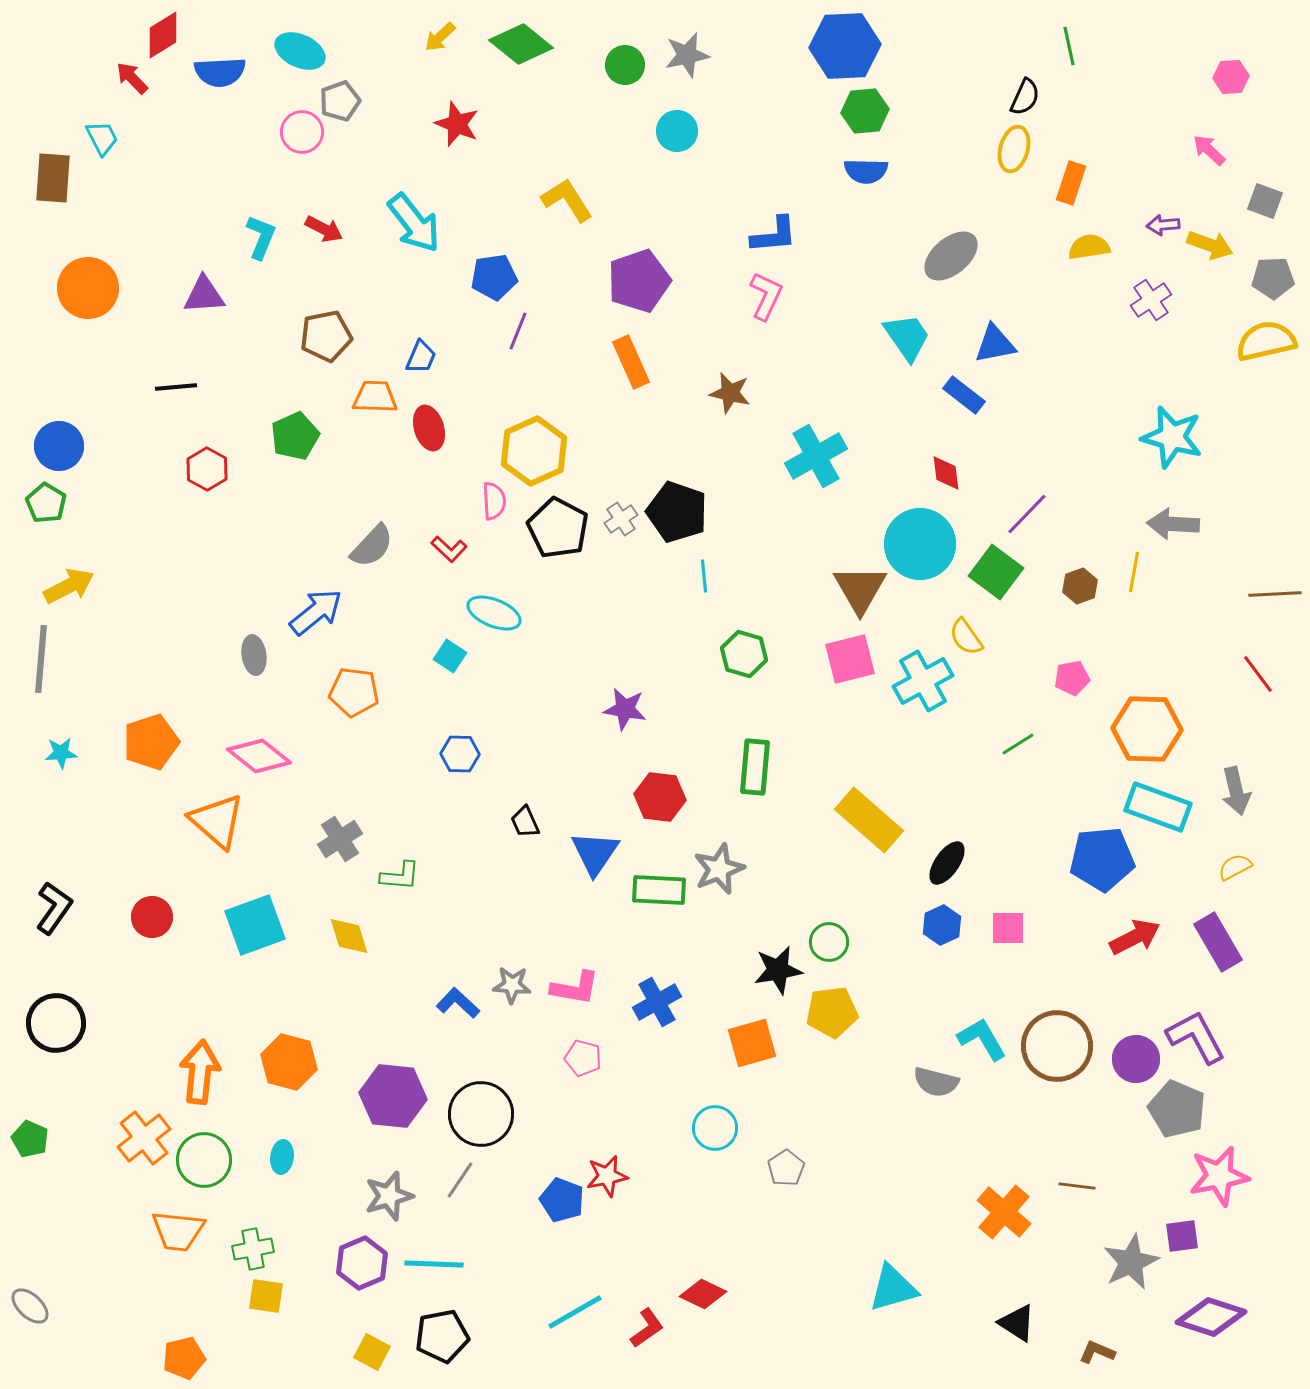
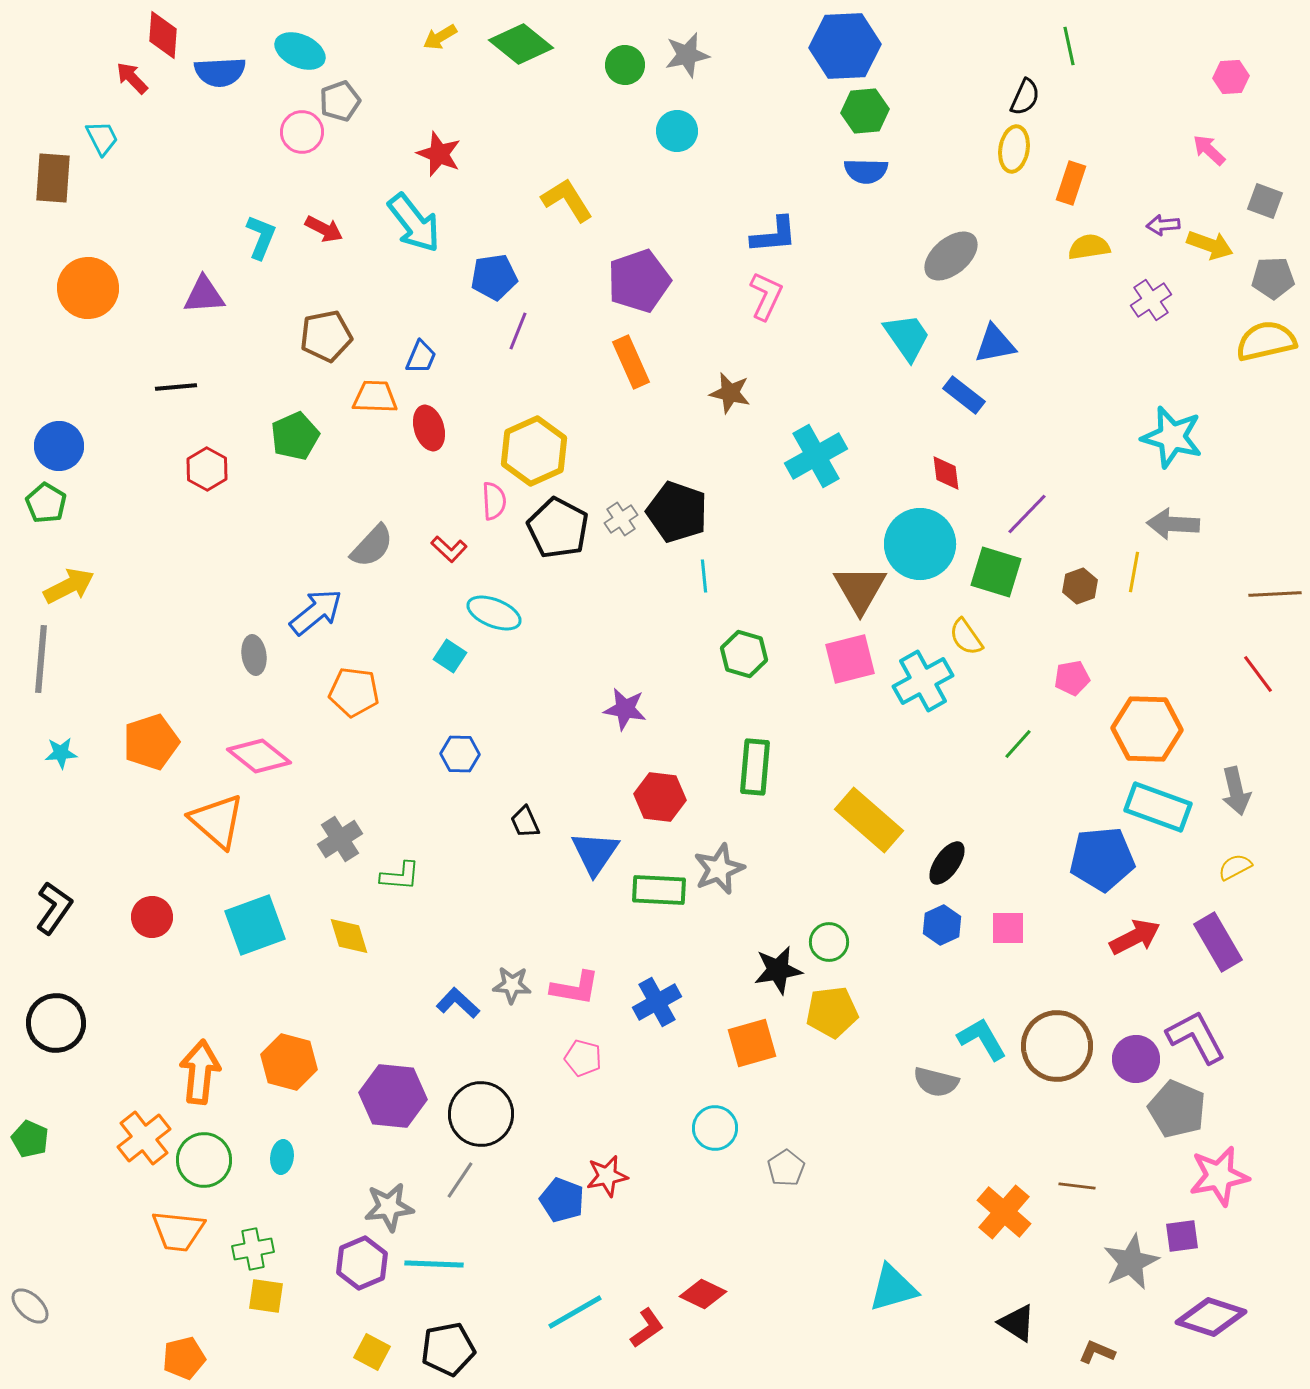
red diamond at (163, 35): rotated 54 degrees counterclockwise
yellow arrow at (440, 37): rotated 12 degrees clockwise
red star at (457, 124): moved 18 px left, 30 px down
yellow ellipse at (1014, 149): rotated 6 degrees counterclockwise
green square at (996, 572): rotated 20 degrees counterclockwise
green line at (1018, 744): rotated 16 degrees counterclockwise
gray star at (389, 1196): moved 11 px down; rotated 9 degrees clockwise
black pentagon at (442, 1336): moved 6 px right, 13 px down
